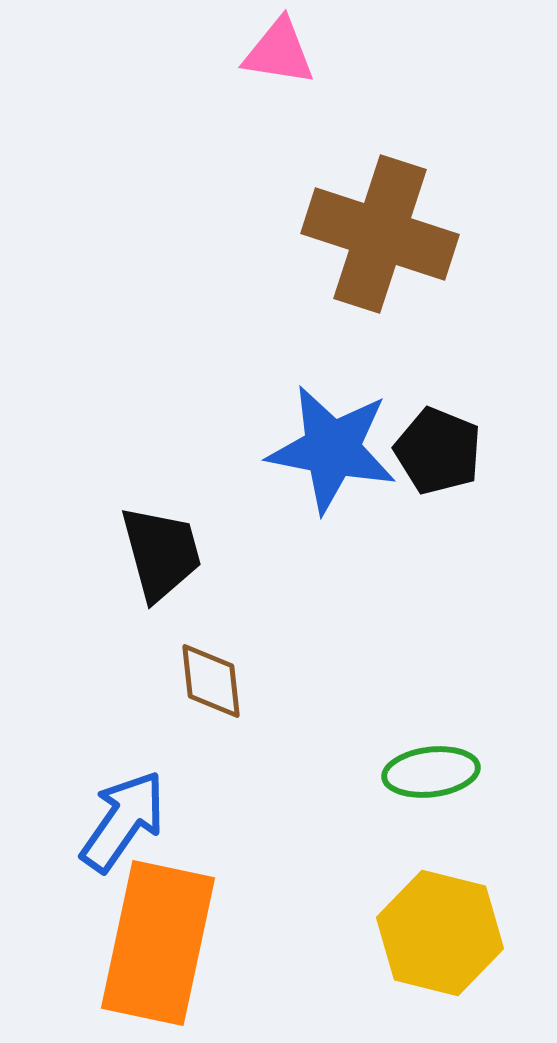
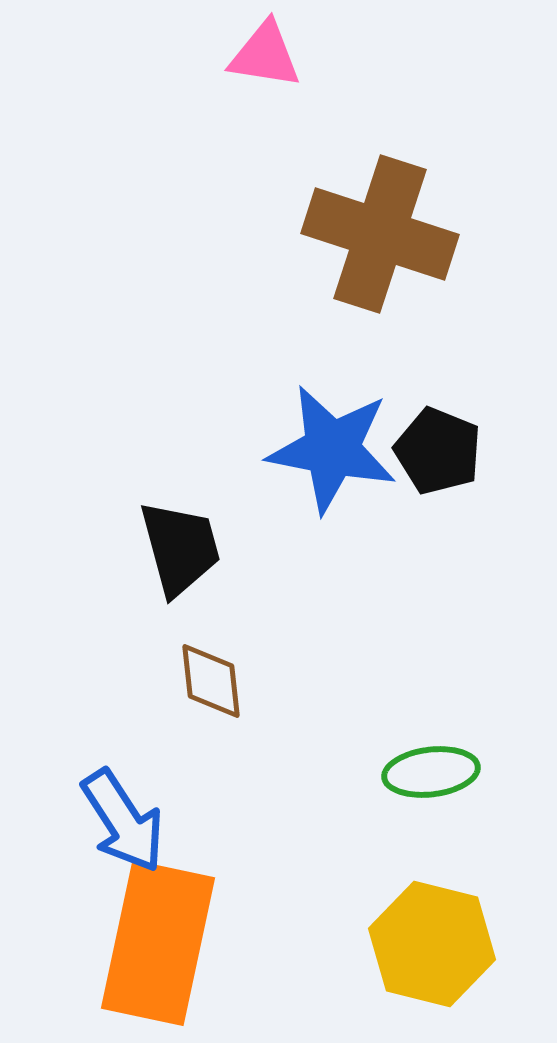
pink triangle: moved 14 px left, 3 px down
black trapezoid: moved 19 px right, 5 px up
blue arrow: rotated 112 degrees clockwise
yellow hexagon: moved 8 px left, 11 px down
